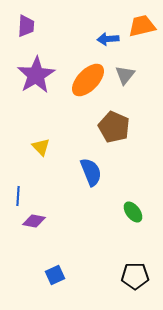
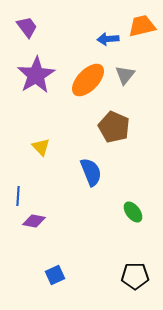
purple trapezoid: moved 1 px right, 1 px down; rotated 40 degrees counterclockwise
